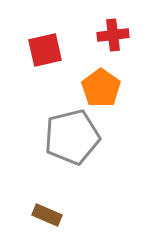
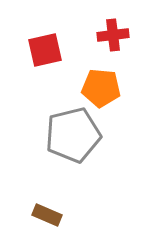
orange pentagon: rotated 30 degrees counterclockwise
gray pentagon: moved 1 px right, 2 px up
